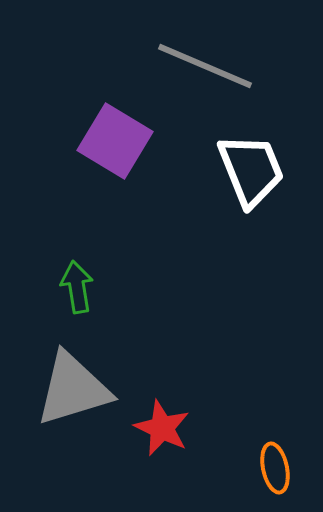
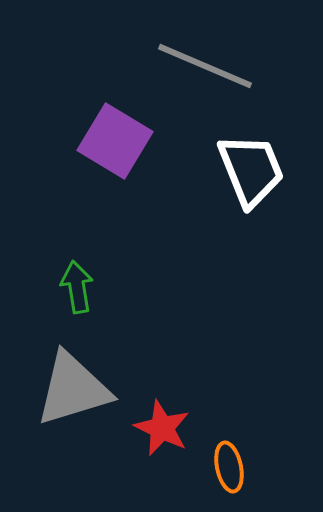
orange ellipse: moved 46 px left, 1 px up
